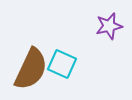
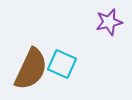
purple star: moved 4 px up
